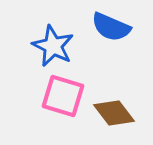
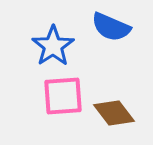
blue star: rotated 12 degrees clockwise
pink square: rotated 21 degrees counterclockwise
